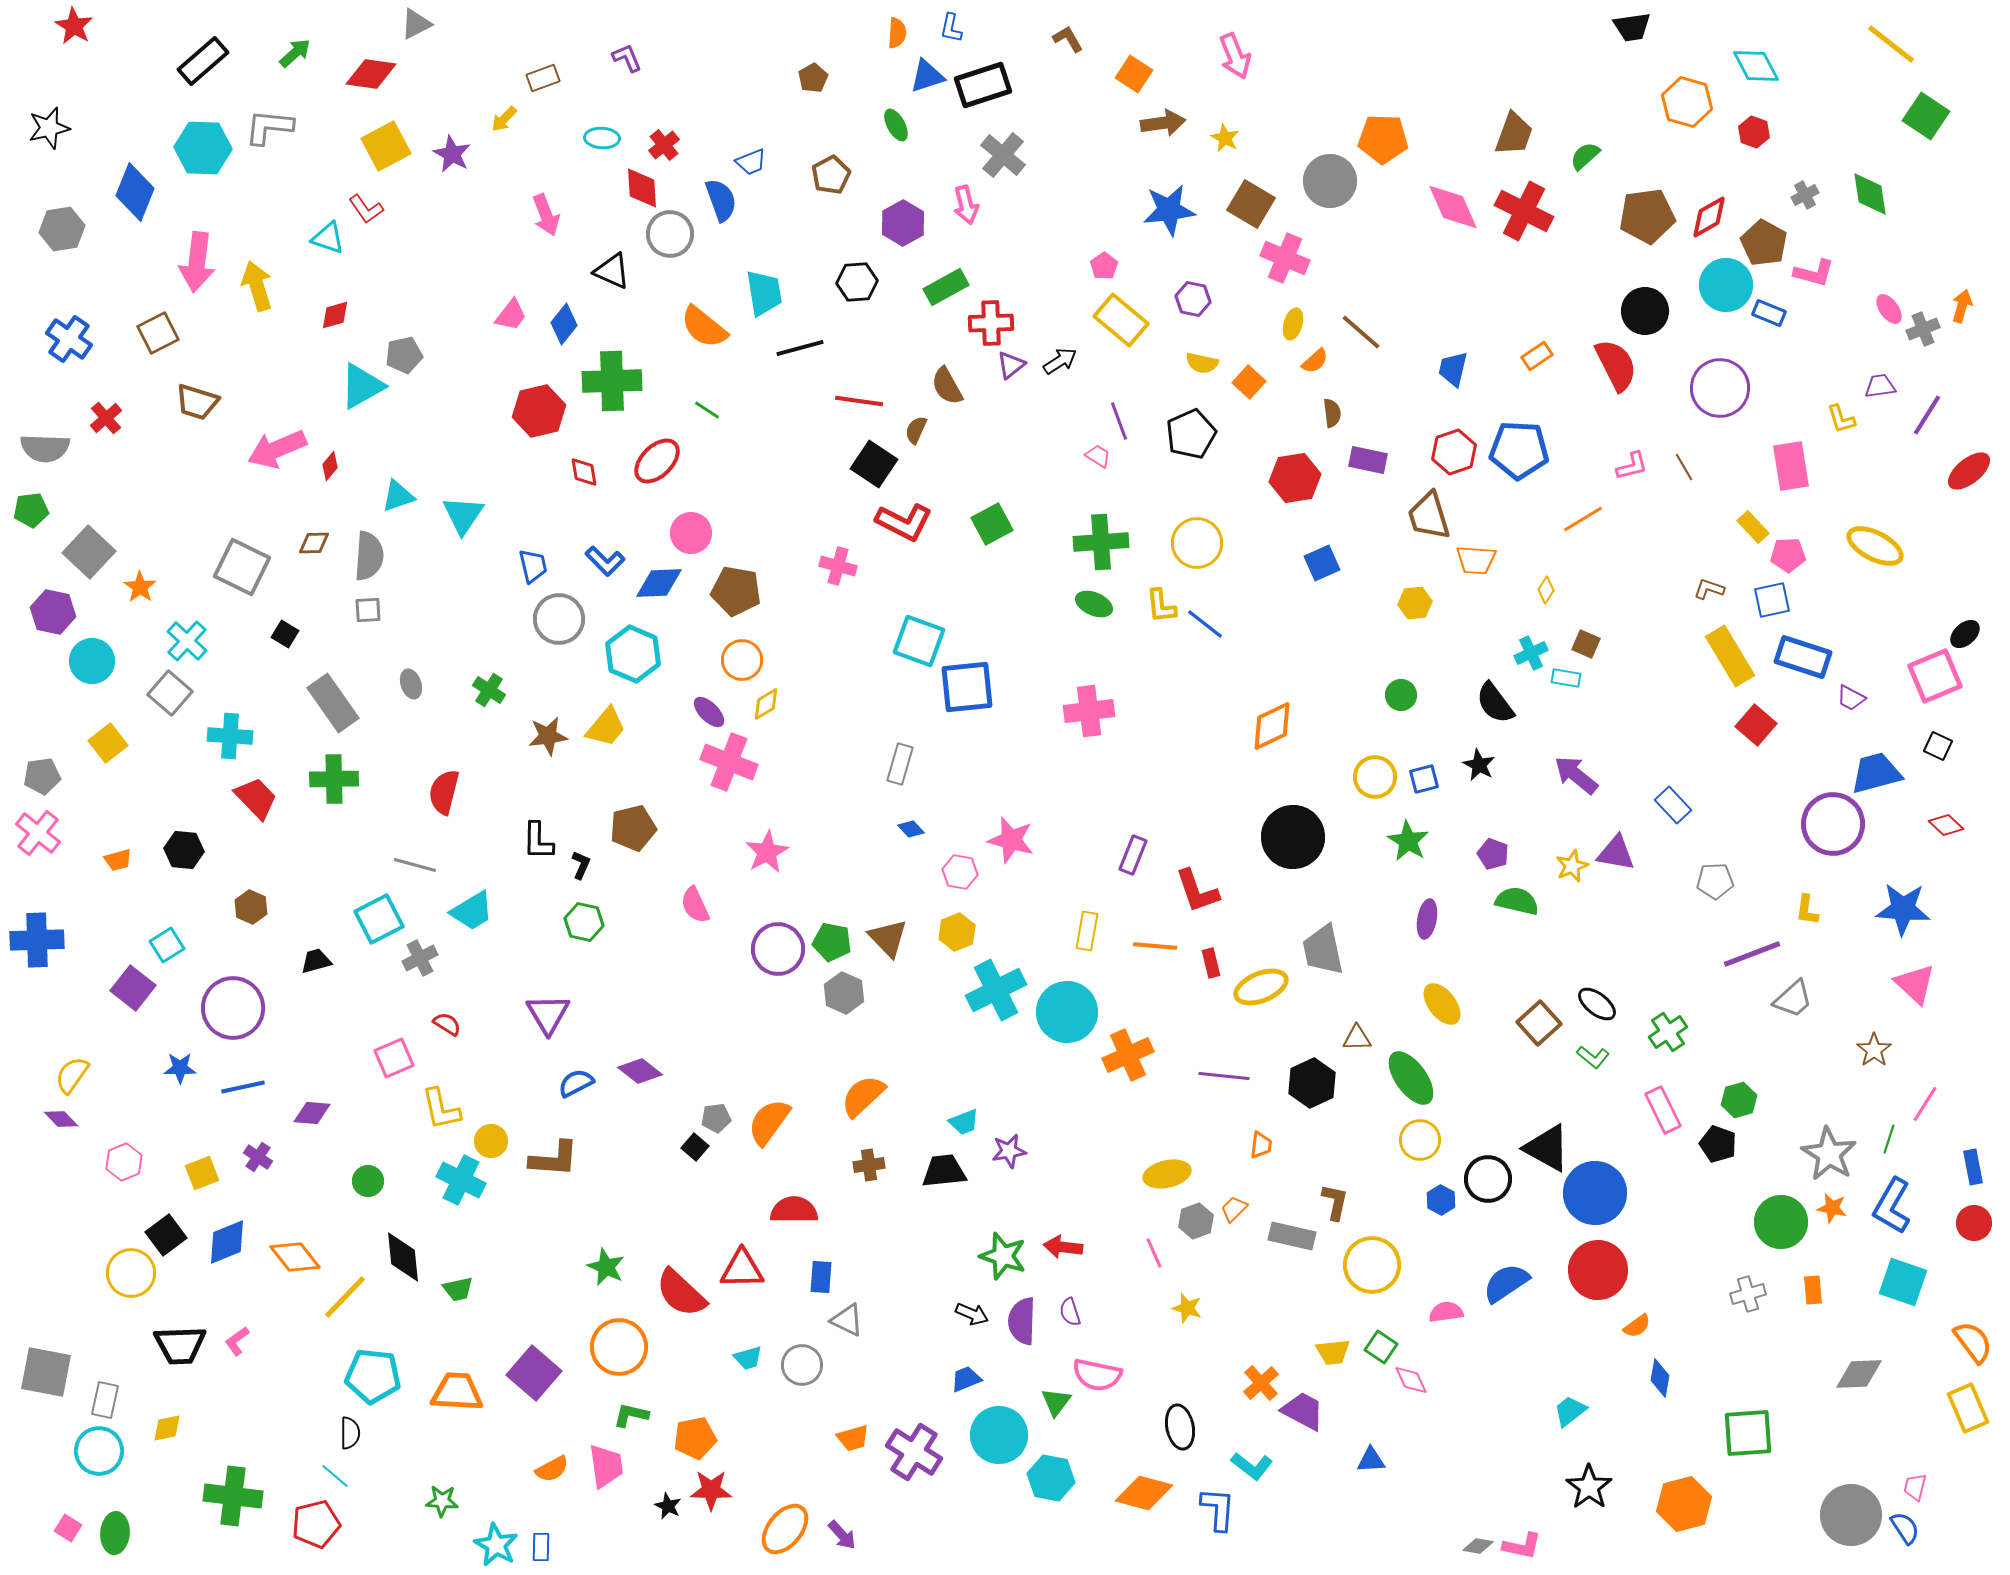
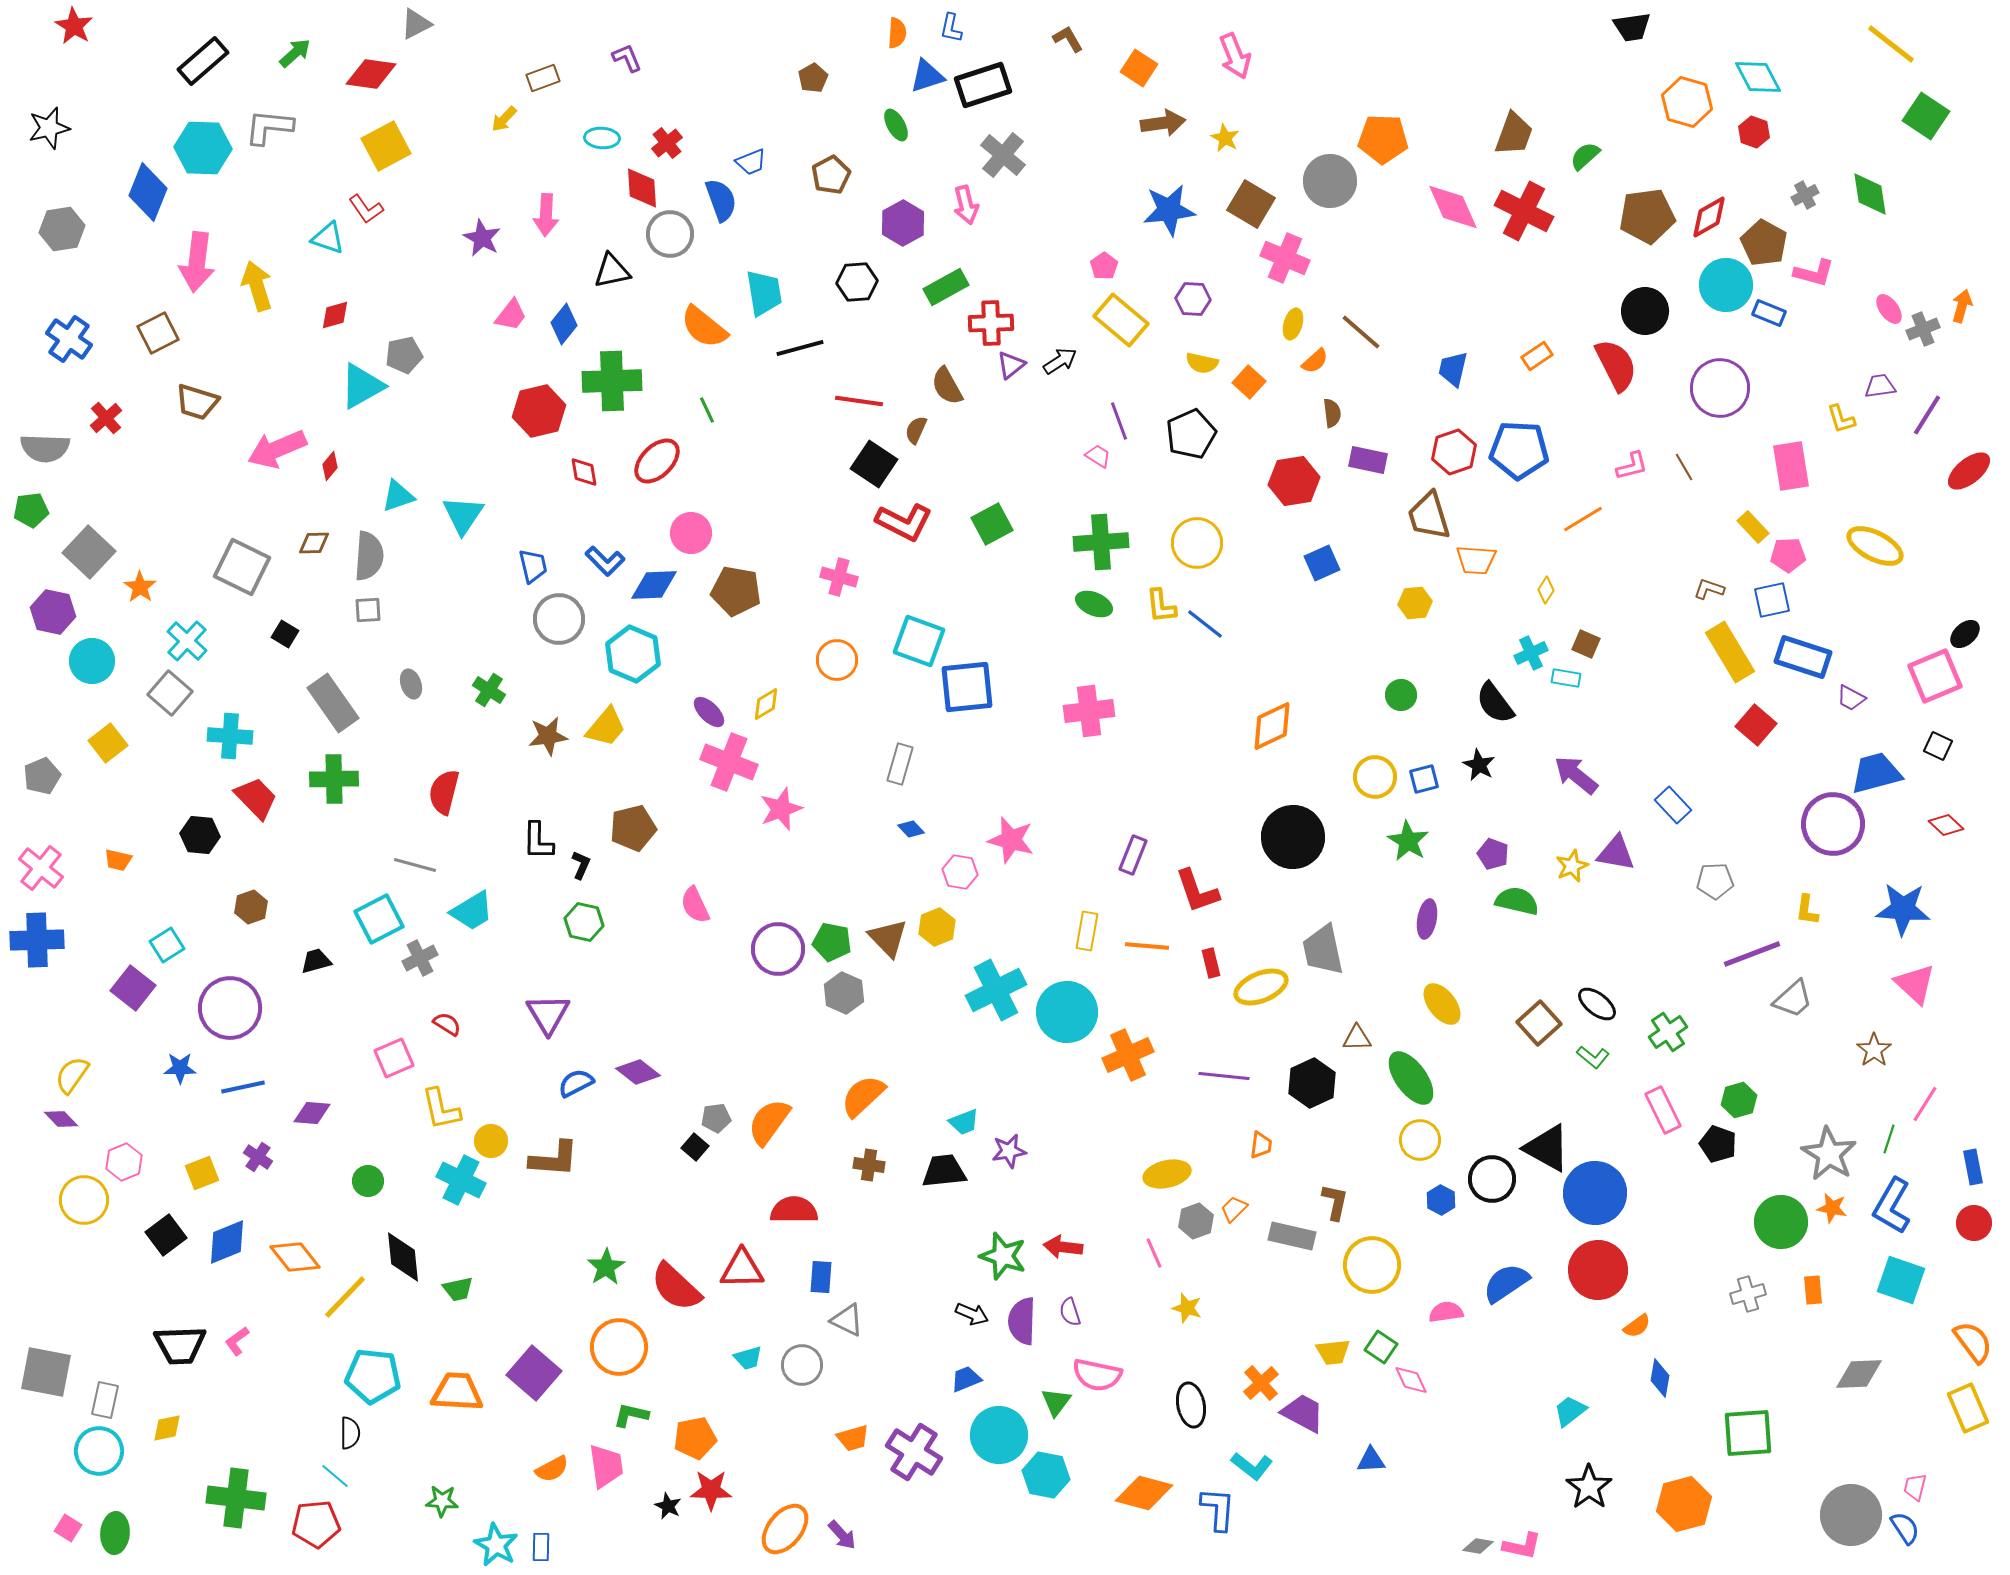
cyan diamond at (1756, 66): moved 2 px right, 11 px down
orange square at (1134, 74): moved 5 px right, 6 px up
red cross at (664, 145): moved 3 px right, 2 px up
purple star at (452, 154): moved 30 px right, 84 px down
blue diamond at (135, 192): moved 13 px right
pink arrow at (546, 215): rotated 24 degrees clockwise
black triangle at (612, 271): rotated 36 degrees counterclockwise
purple hexagon at (1193, 299): rotated 8 degrees counterclockwise
green line at (707, 410): rotated 32 degrees clockwise
red hexagon at (1295, 478): moved 1 px left, 3 px down
pink cross at (838, 566): moved 1 px right, 11 px down
blue diamond at (659, 583): moved 5 px left, 2 px down
yellow rectangle at (1730, 656): moved 4 px up
orange circle at (742, 660): moved 95 px right
gray pentagon at (42, 776): rotated 15 degrees counterclockwise
pink cross at (38, 833): moved 3 px right, 35 px down
black hexagon at (184, 850): moved 16 px right, 15 px up
pink star at (767, 852): moved 14 px right, 43 px up; rotated 9 degrees clockwise
orange trapezoid at (118, 860): rotated 28 degrees clockwise
brown hexagon at (251, 907): rotated 16 degrees clockwise
yellow hexagon at (957, 932): moved 20 px left, 5 px up
orange line at (1155, 946): moved 8 px left
purple circle at (233, 1008): moved 3 px left
purple diamond at (640, 1071): moved 2 px left, 1 px down
brown cross at (869, 1165): rotated 16 degrees clockwise
black circle at (1488, 1179): moved 4 px right
green star at (606, 1267): rotated 15 degrees clockwise
yellow circle at (131, 1273): moved 47 px left, 73 px up
cyan square at (1903, 1282): moved 2 px left, 2 px up
red semicircle at (681, 1293): moved 5 px left, 6 px up
purple trapezoid at (1303, 1411): moved 2 px down
black ellipse at (1180, 1427): moved 11 px right, 22 px up
cyan hexagon at (1051, 1478): moved 5 px left, 3 px up
green cross at (233, 1496): moved 3 px right, 2 px down
red pentagon at (316, 1524): rotated 9 degrees clockwise
